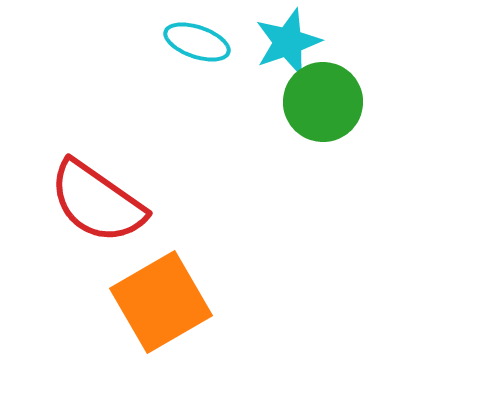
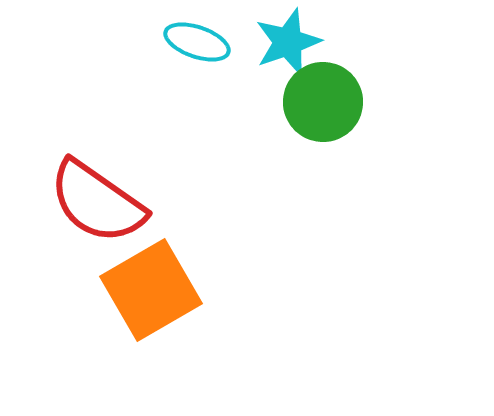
orange square: moved 10 px left, 12 px up
